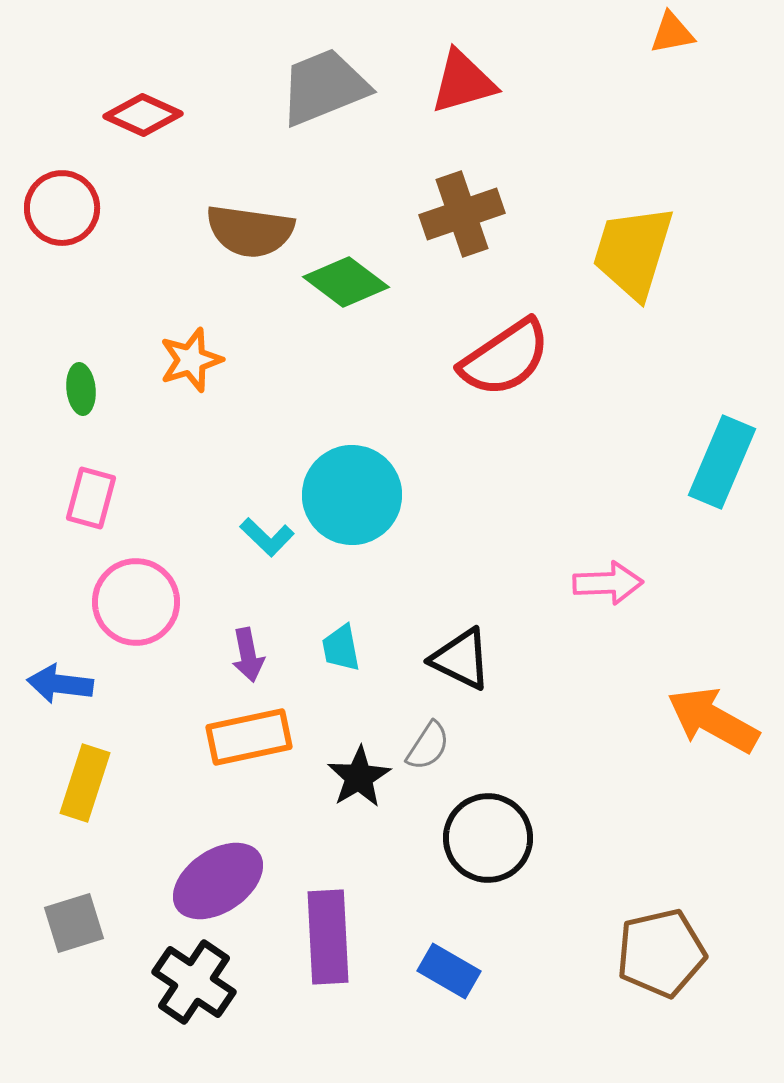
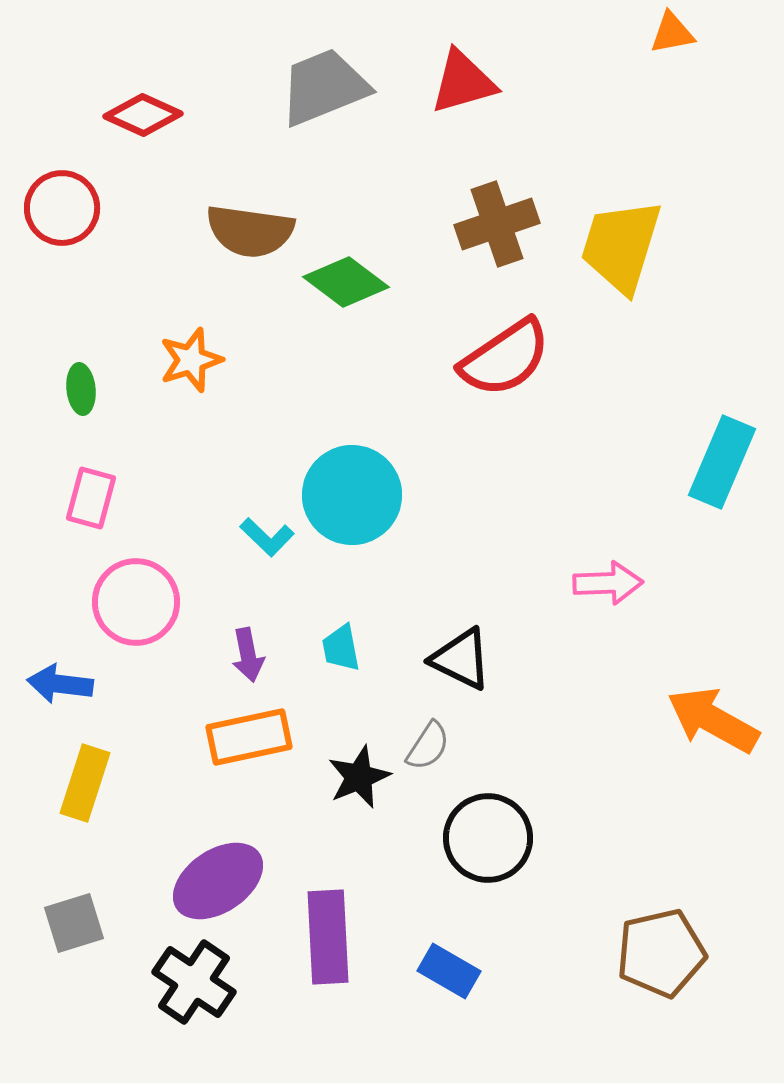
brown cross: moved 35 px right, 10 px down
yellow trapezoid: moved 12 px left, 6 px up
black star: rotated 8 degrees clockwise
